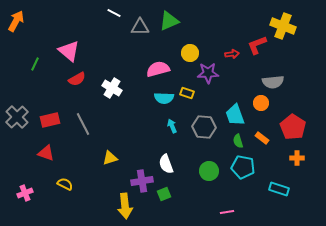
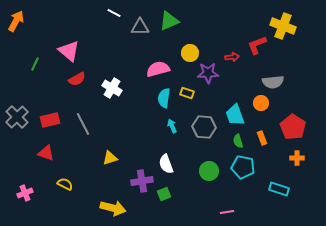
red arrow: moved 3 px down
cyan semicircle: rotated 96 degrees clockwise
orange rectangle: rotated 32 degrees clockwise
yellow arrow: moved 12 px left, 2 px down; rotated 70 degrees counterclockwise
